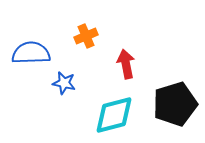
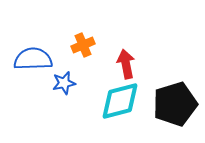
orange cross: moved 3 px left, 9 px down
blue semicircle: moved 2 px right, 6 px down
blue star: rotated 25 degrees counterclockwise
cyan diamond: moved 6 px right, 14 px up
